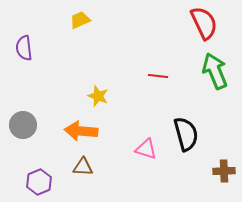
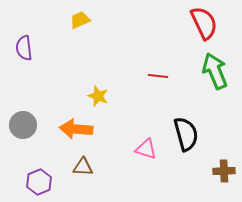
orange arrow: moved 5 px left, 2 px up
